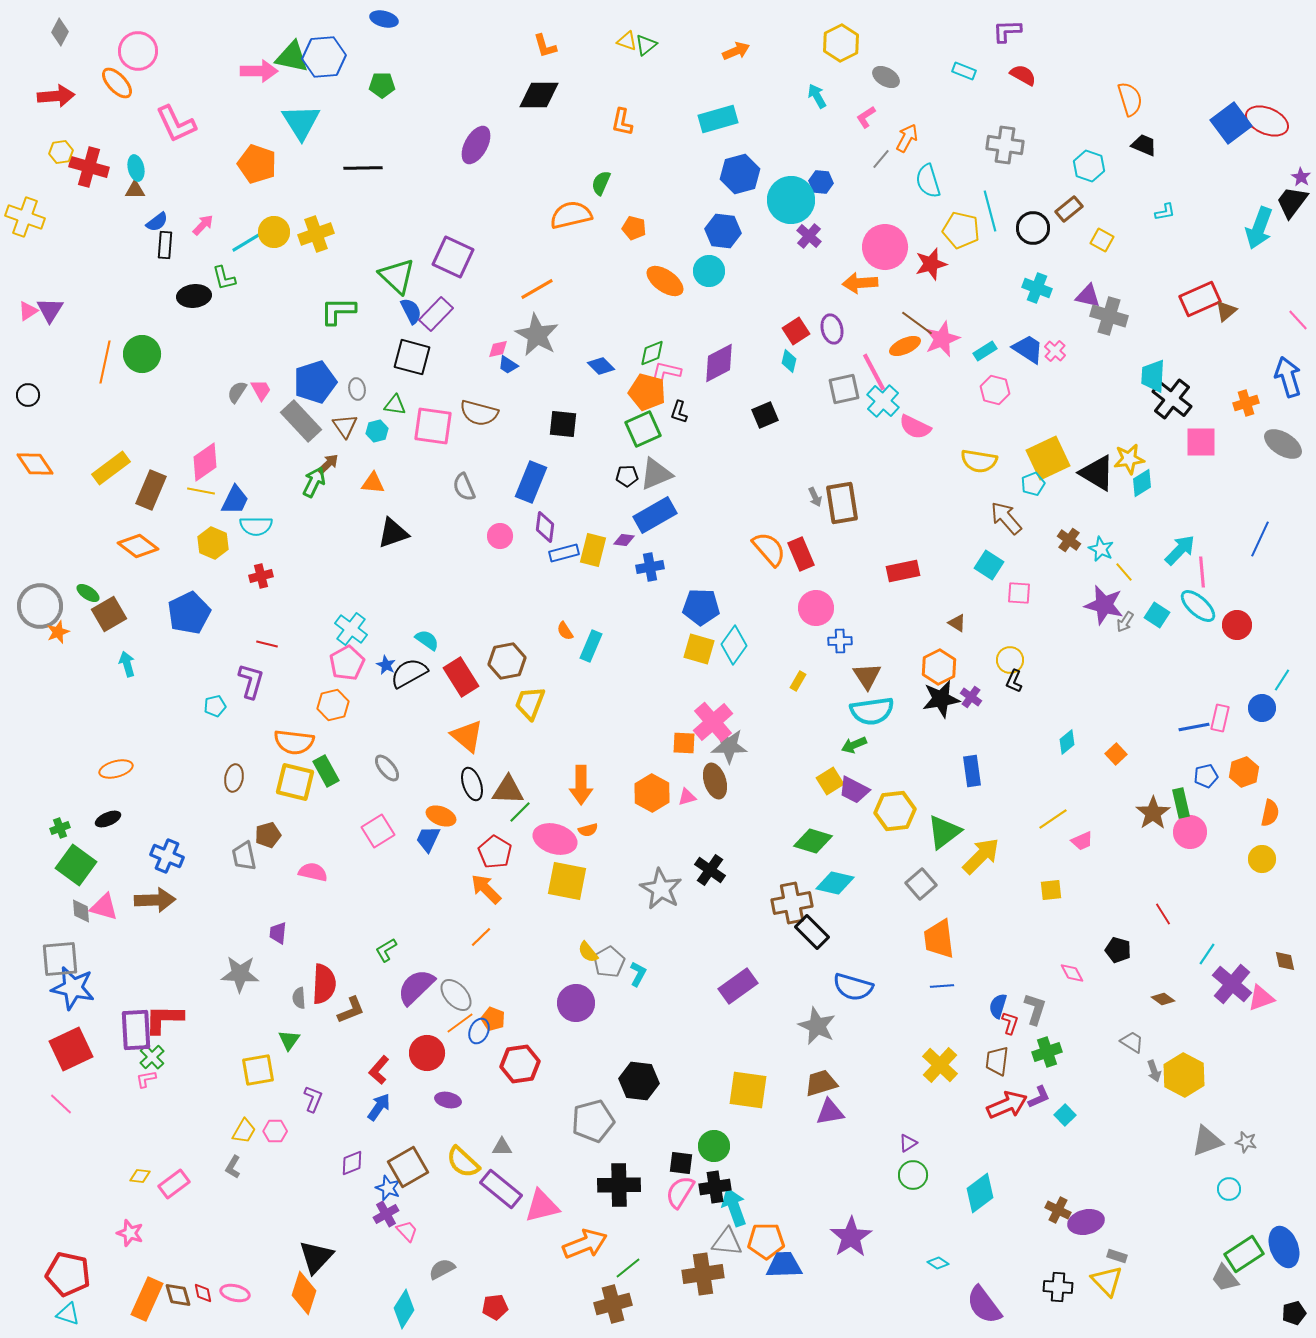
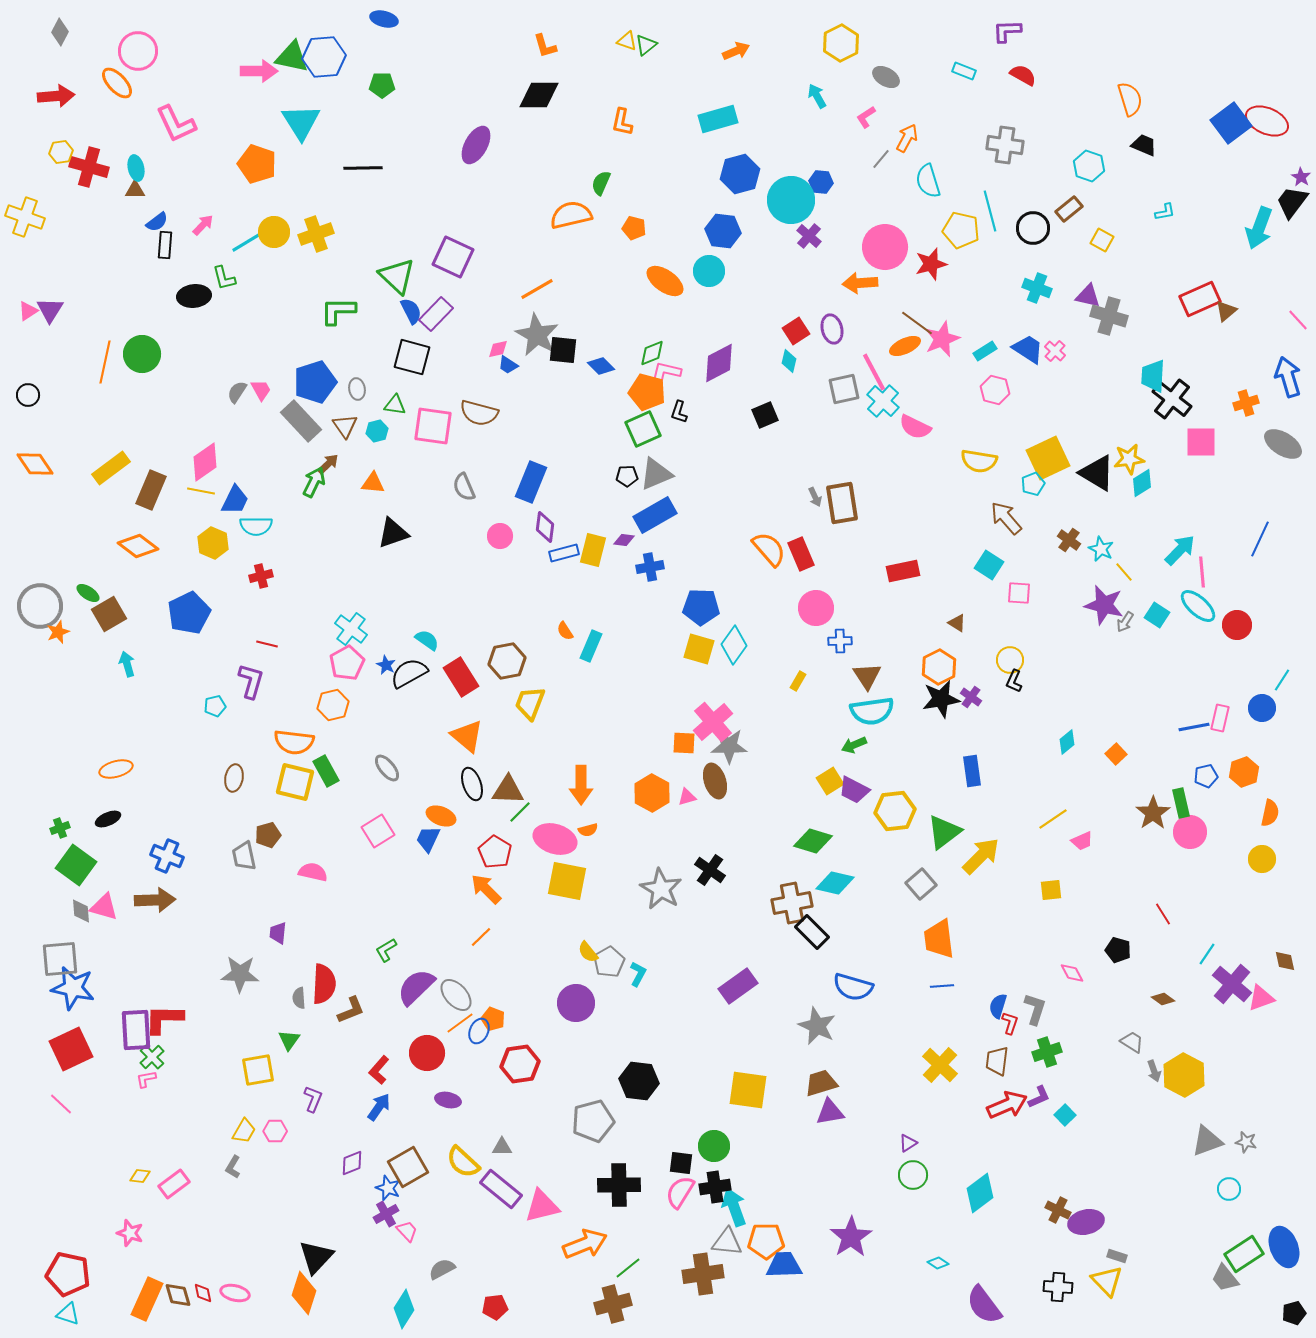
black square at (563, 424): moved 74 px up
